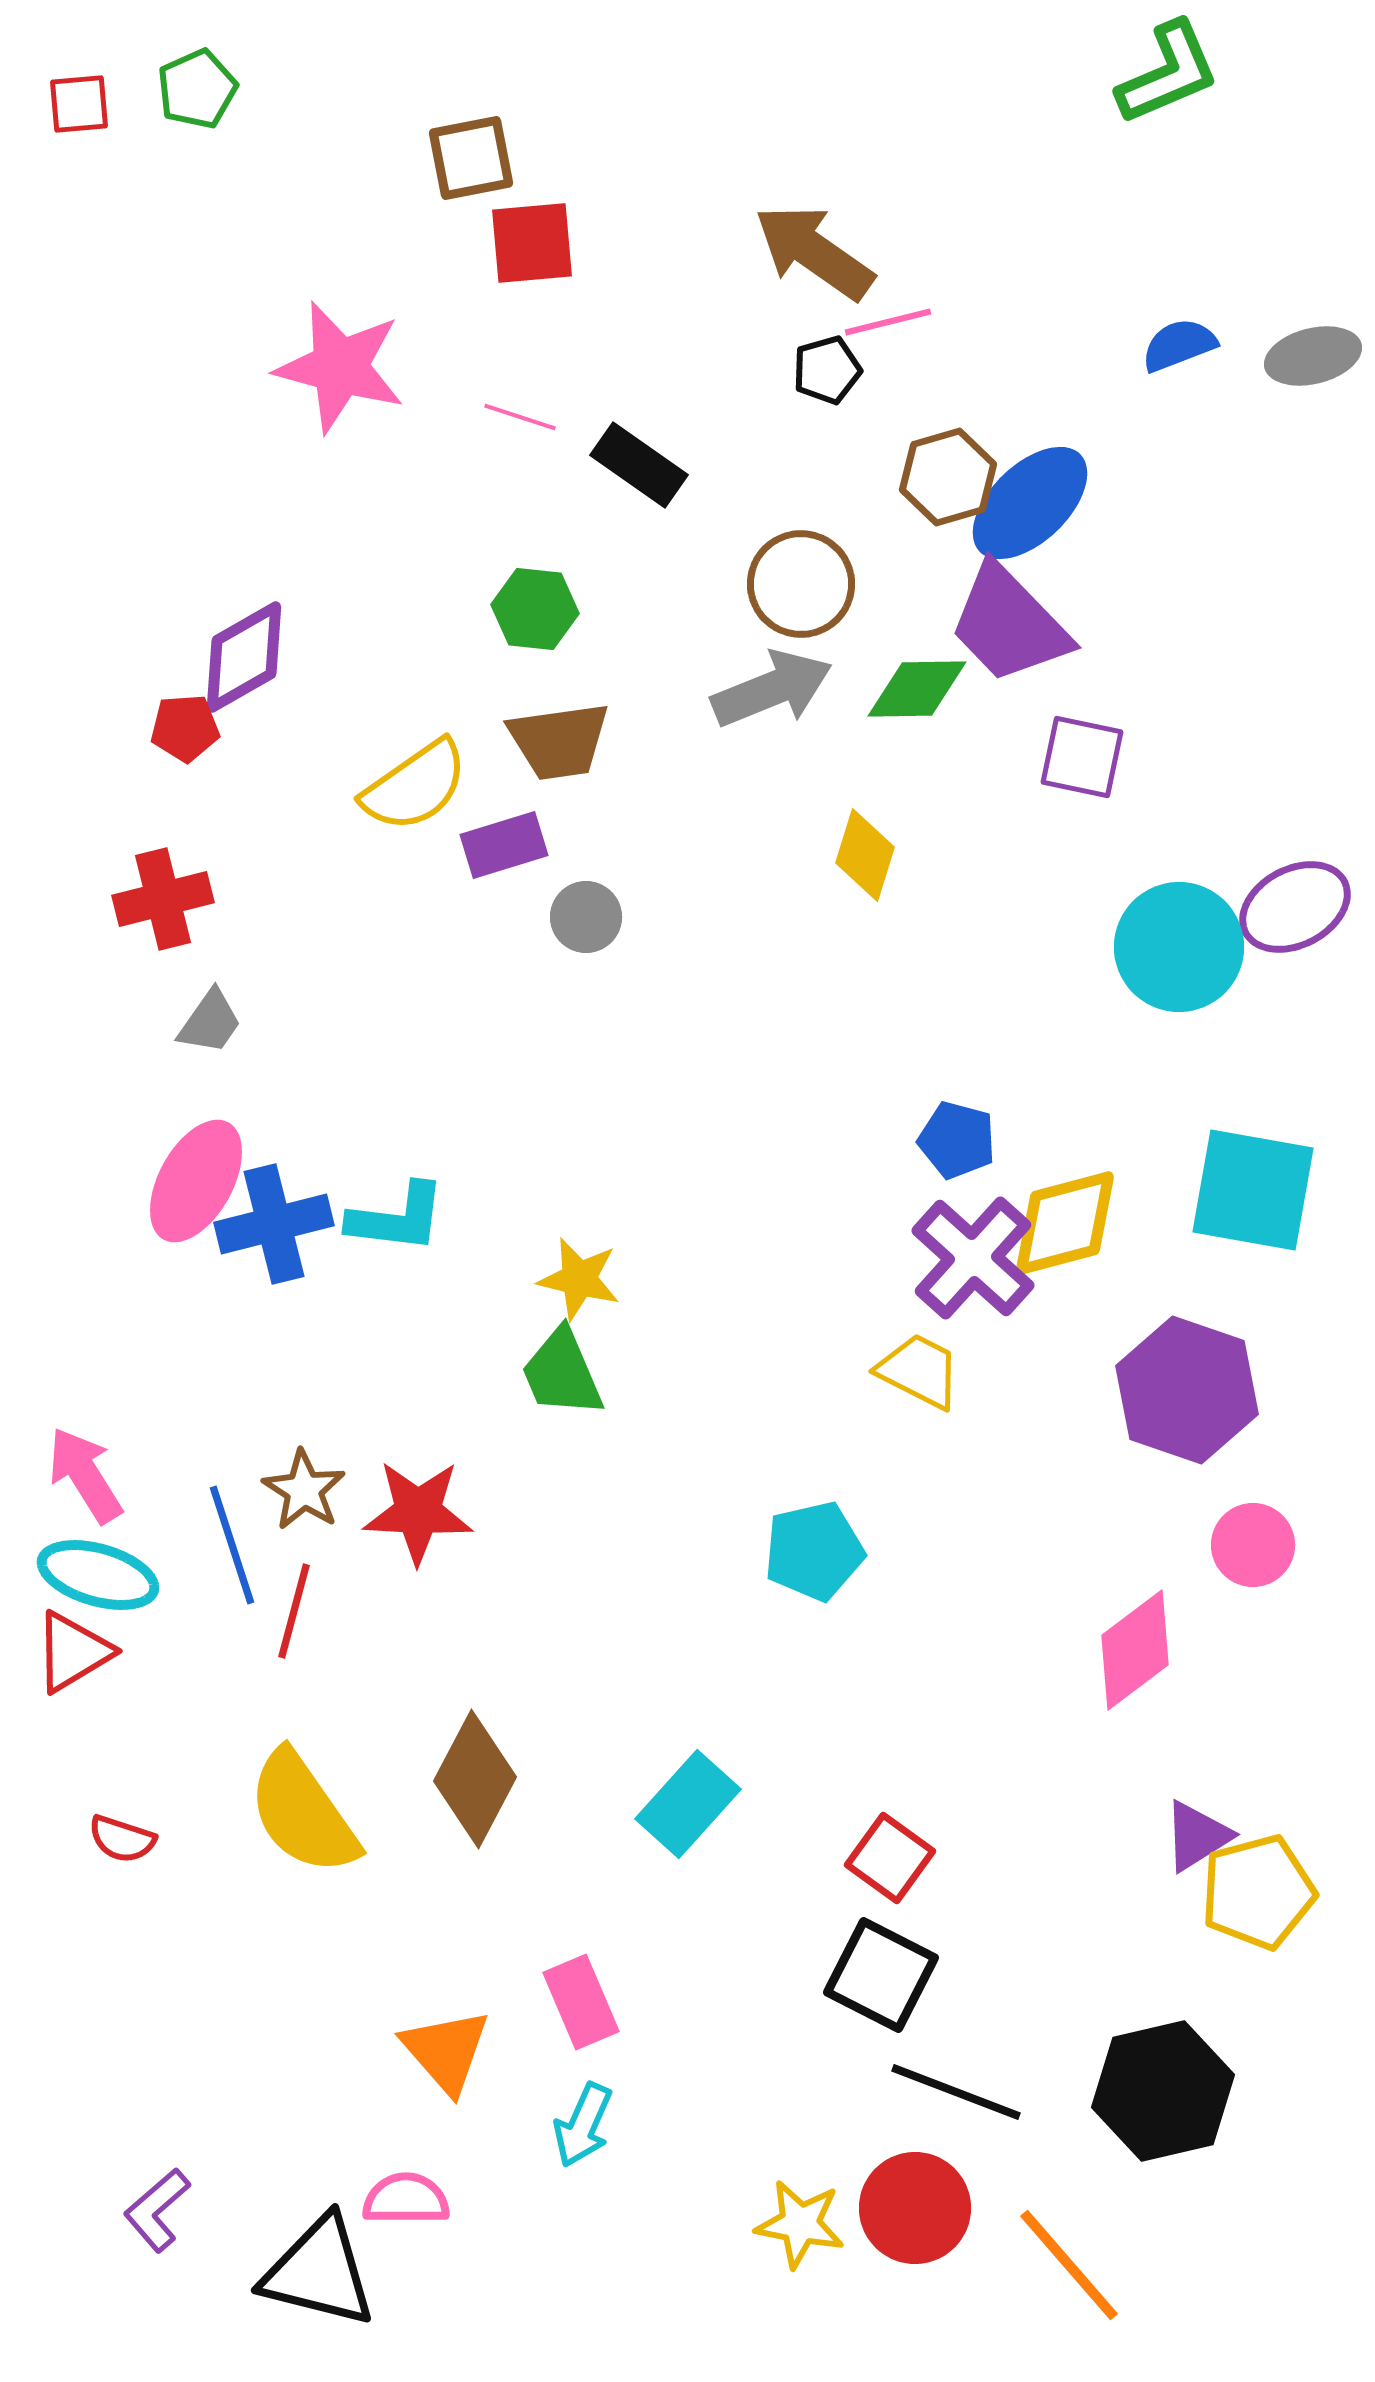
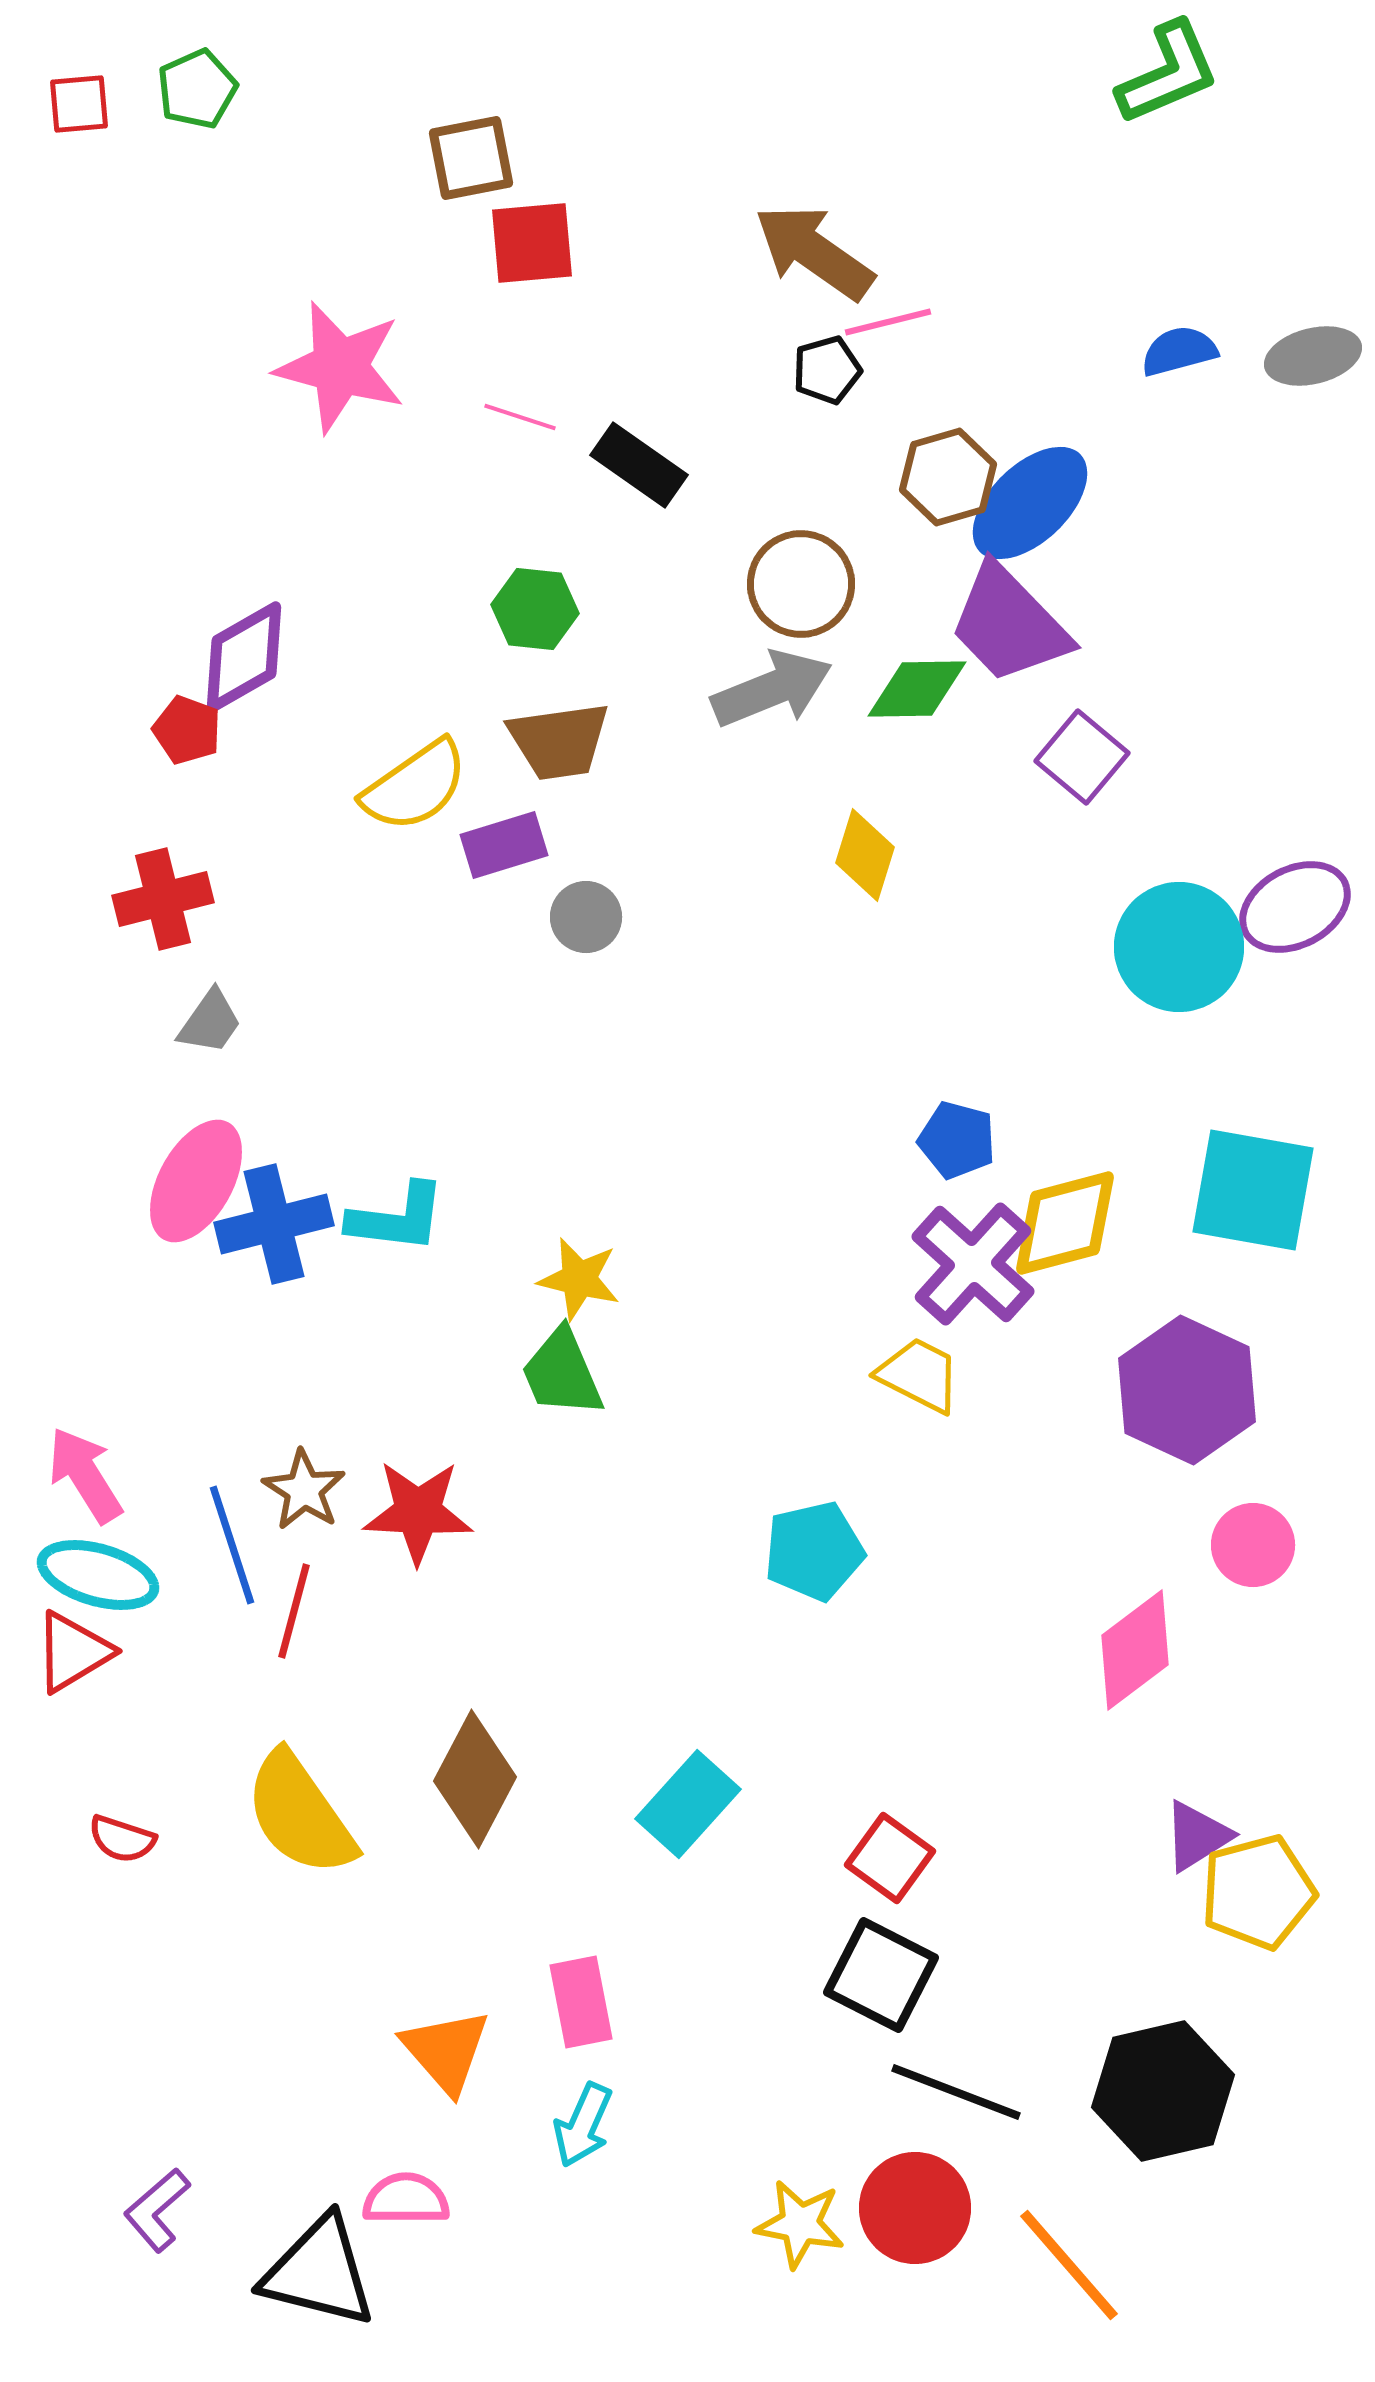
blue semicircle at (1179, 345): moved 6 px down; rotated 6 degrees clockwise
red pentagon at (185, 728): moved 2 px right, 2 px down; rotated 24 degrees clockwise
purple square at (1082, 757): rotated 28 degrees clockwise
purple cross at (973, 1258): moved 6 px down
yellow trapezoid at (919, 1371): moved 4 px down
purple hexagon at (1187, 1390): rotated 6 degrees clockwise
yellow semicircle at (303, 1813): moved 3 px left, 1 px down
pink rectangle at (581, 2002): rotated 12 degrees clockwise
